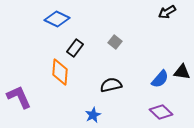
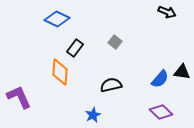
black arrow: rotated 126 degrees counterclockwise
